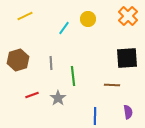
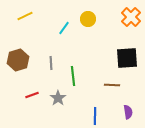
orange cross: moved 3 px right, 1 px down
